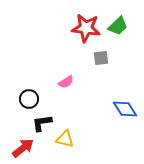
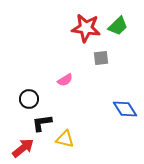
pink semicircle: moved 1 px left, 2 px up
